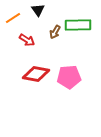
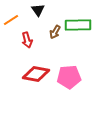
orange line: moved 2 px left, 2 px down
red arrow: rotated 42 degrees clockwise
